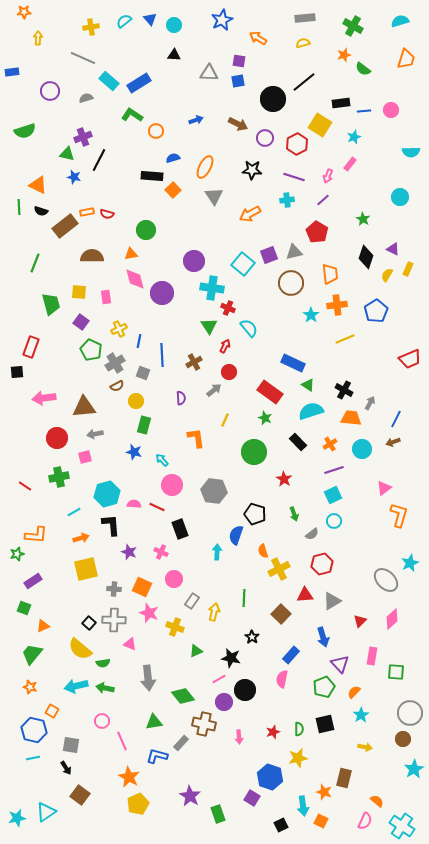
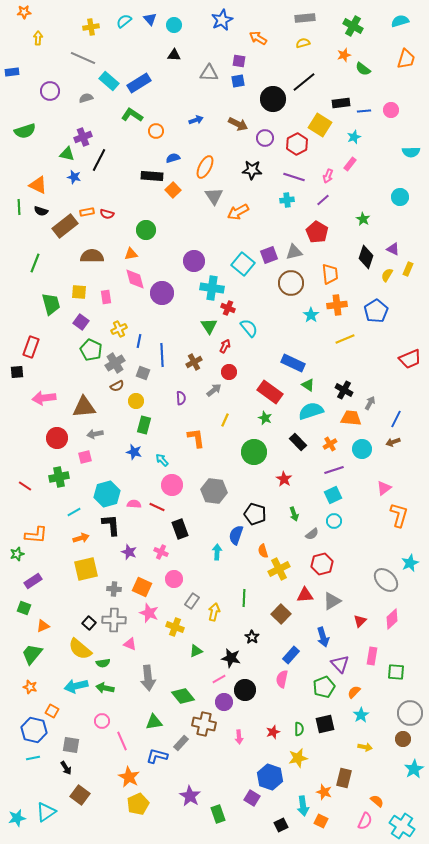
orange arrow at (250, 214): moved 12 px left, 2 px up
